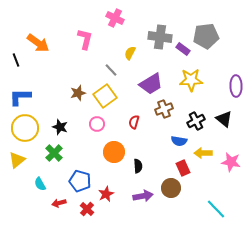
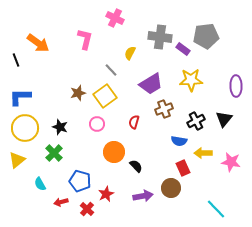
black triangle: rotated 30 degrees clockwise
black semicircle: moved 2 px left; rotated 40 degrees counterclockwise
red arrow: moved 2 px right, 1 px up
